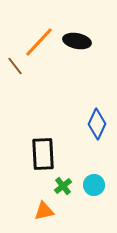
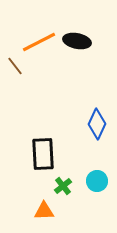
orange line: rotated 20 degrees clockwise
cyan circle: moved 3 px right, 4 px up
orange triangle: rotated 10 degrees clockwise
